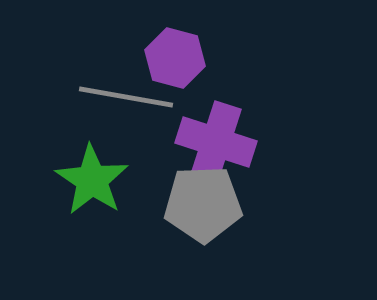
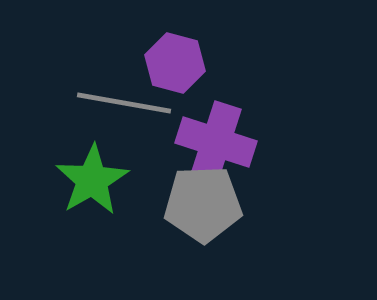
purple hexagon: moved 5 px down
gray line: moved 2 px left, 6 px down
green star: rotated 8 degrees clockwise
